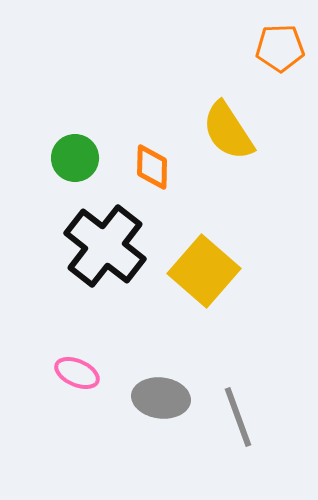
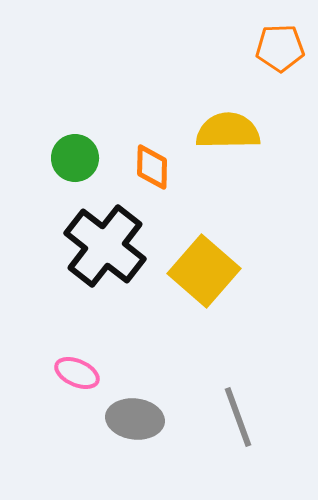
yellow semicircle: rotated 122 degrees clockwise
gray ellipse: moved 26 px left, 21 px down
